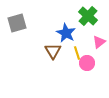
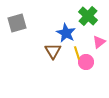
pink circle: moved 1 px left, 1 px up
